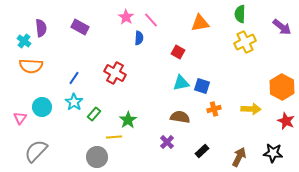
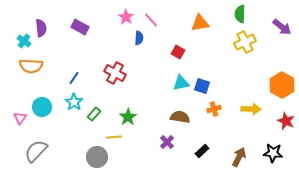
orange hexagon: moved 2 px up
green star: moved 3 px up
